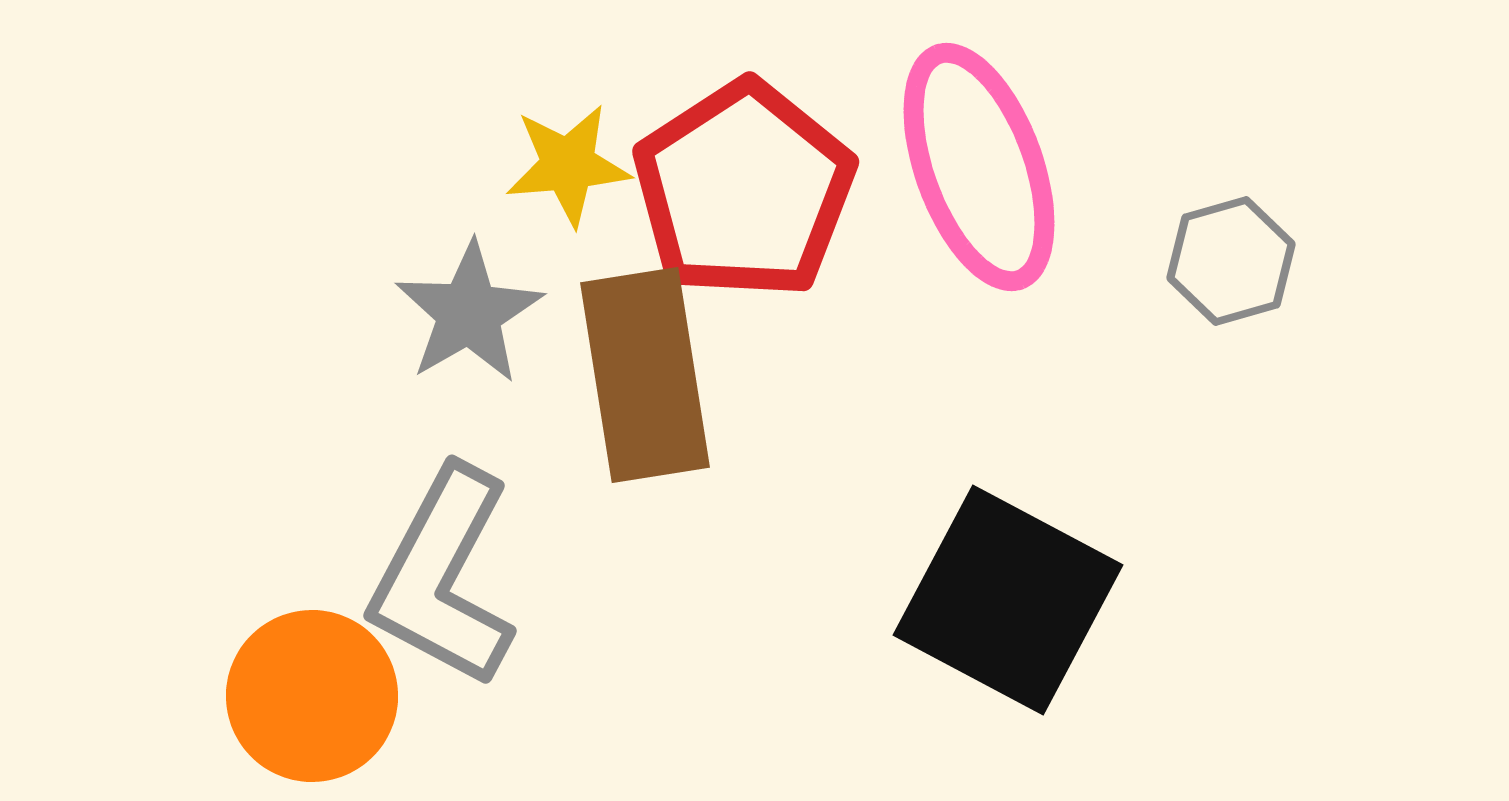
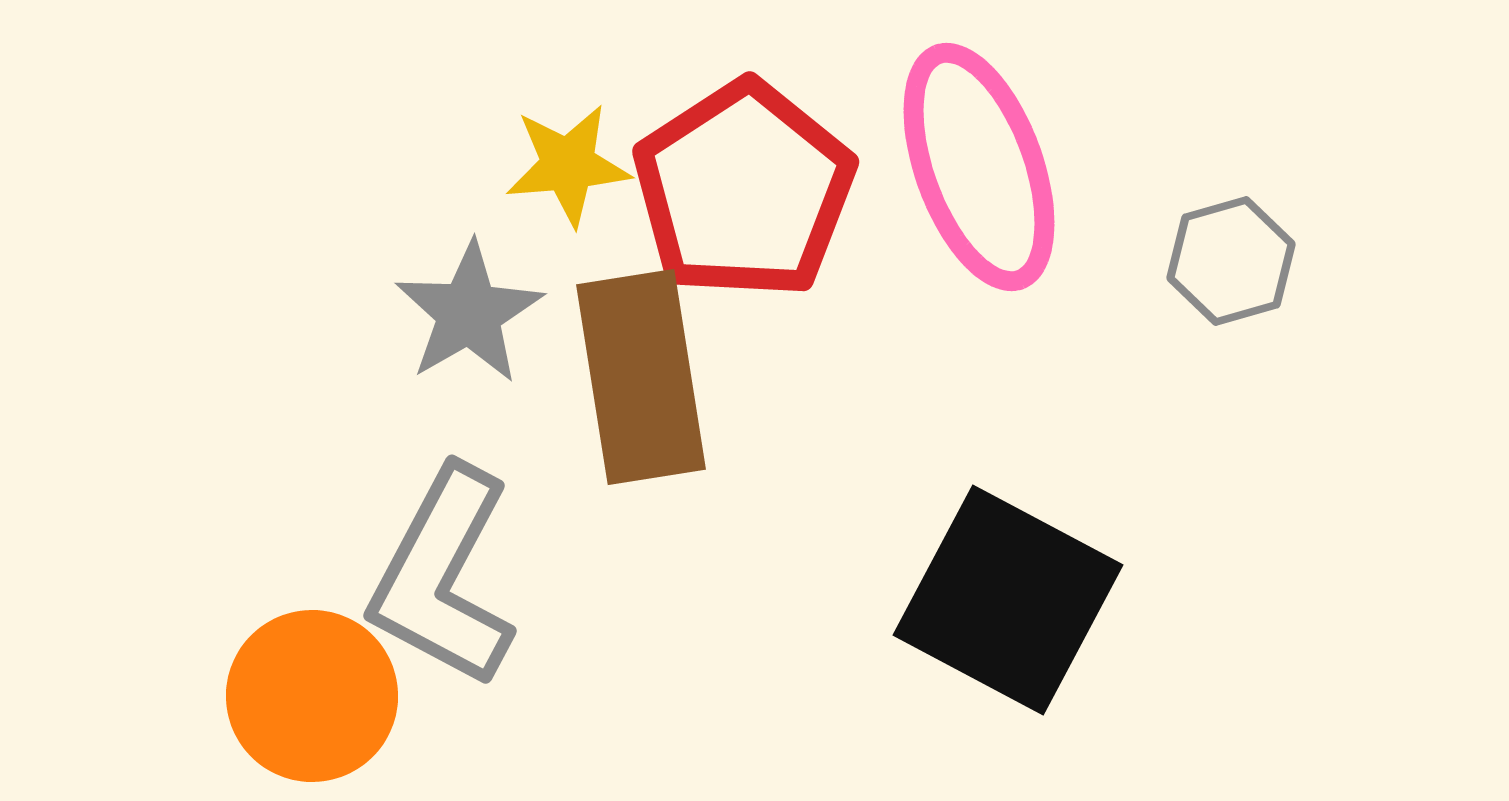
brown rectangle: moved 4 px left, 2 px down
